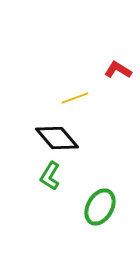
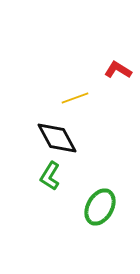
black diamond: rotated 12 degrees clockwise
